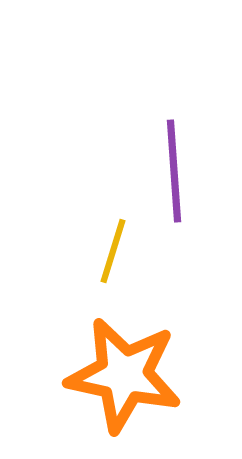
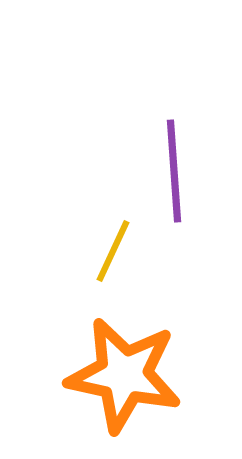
yellow line: rotated 8 degrees clockwise
